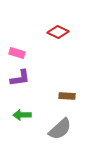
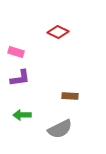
pink rectangle: moved 1 px left, 1 px up
brown rectangle: moved 3 px right
gray semicircle: rotated 15 degrees clockwise
